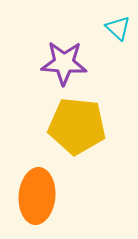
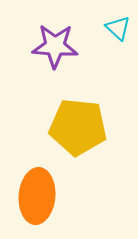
purple star: moved 9 px left, 17 px up
yellow pentagon: moved 1 px right, 1 px down
